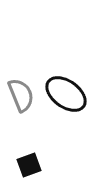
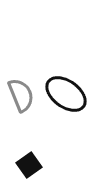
black square: rotated 15 degrees counterclockwise
